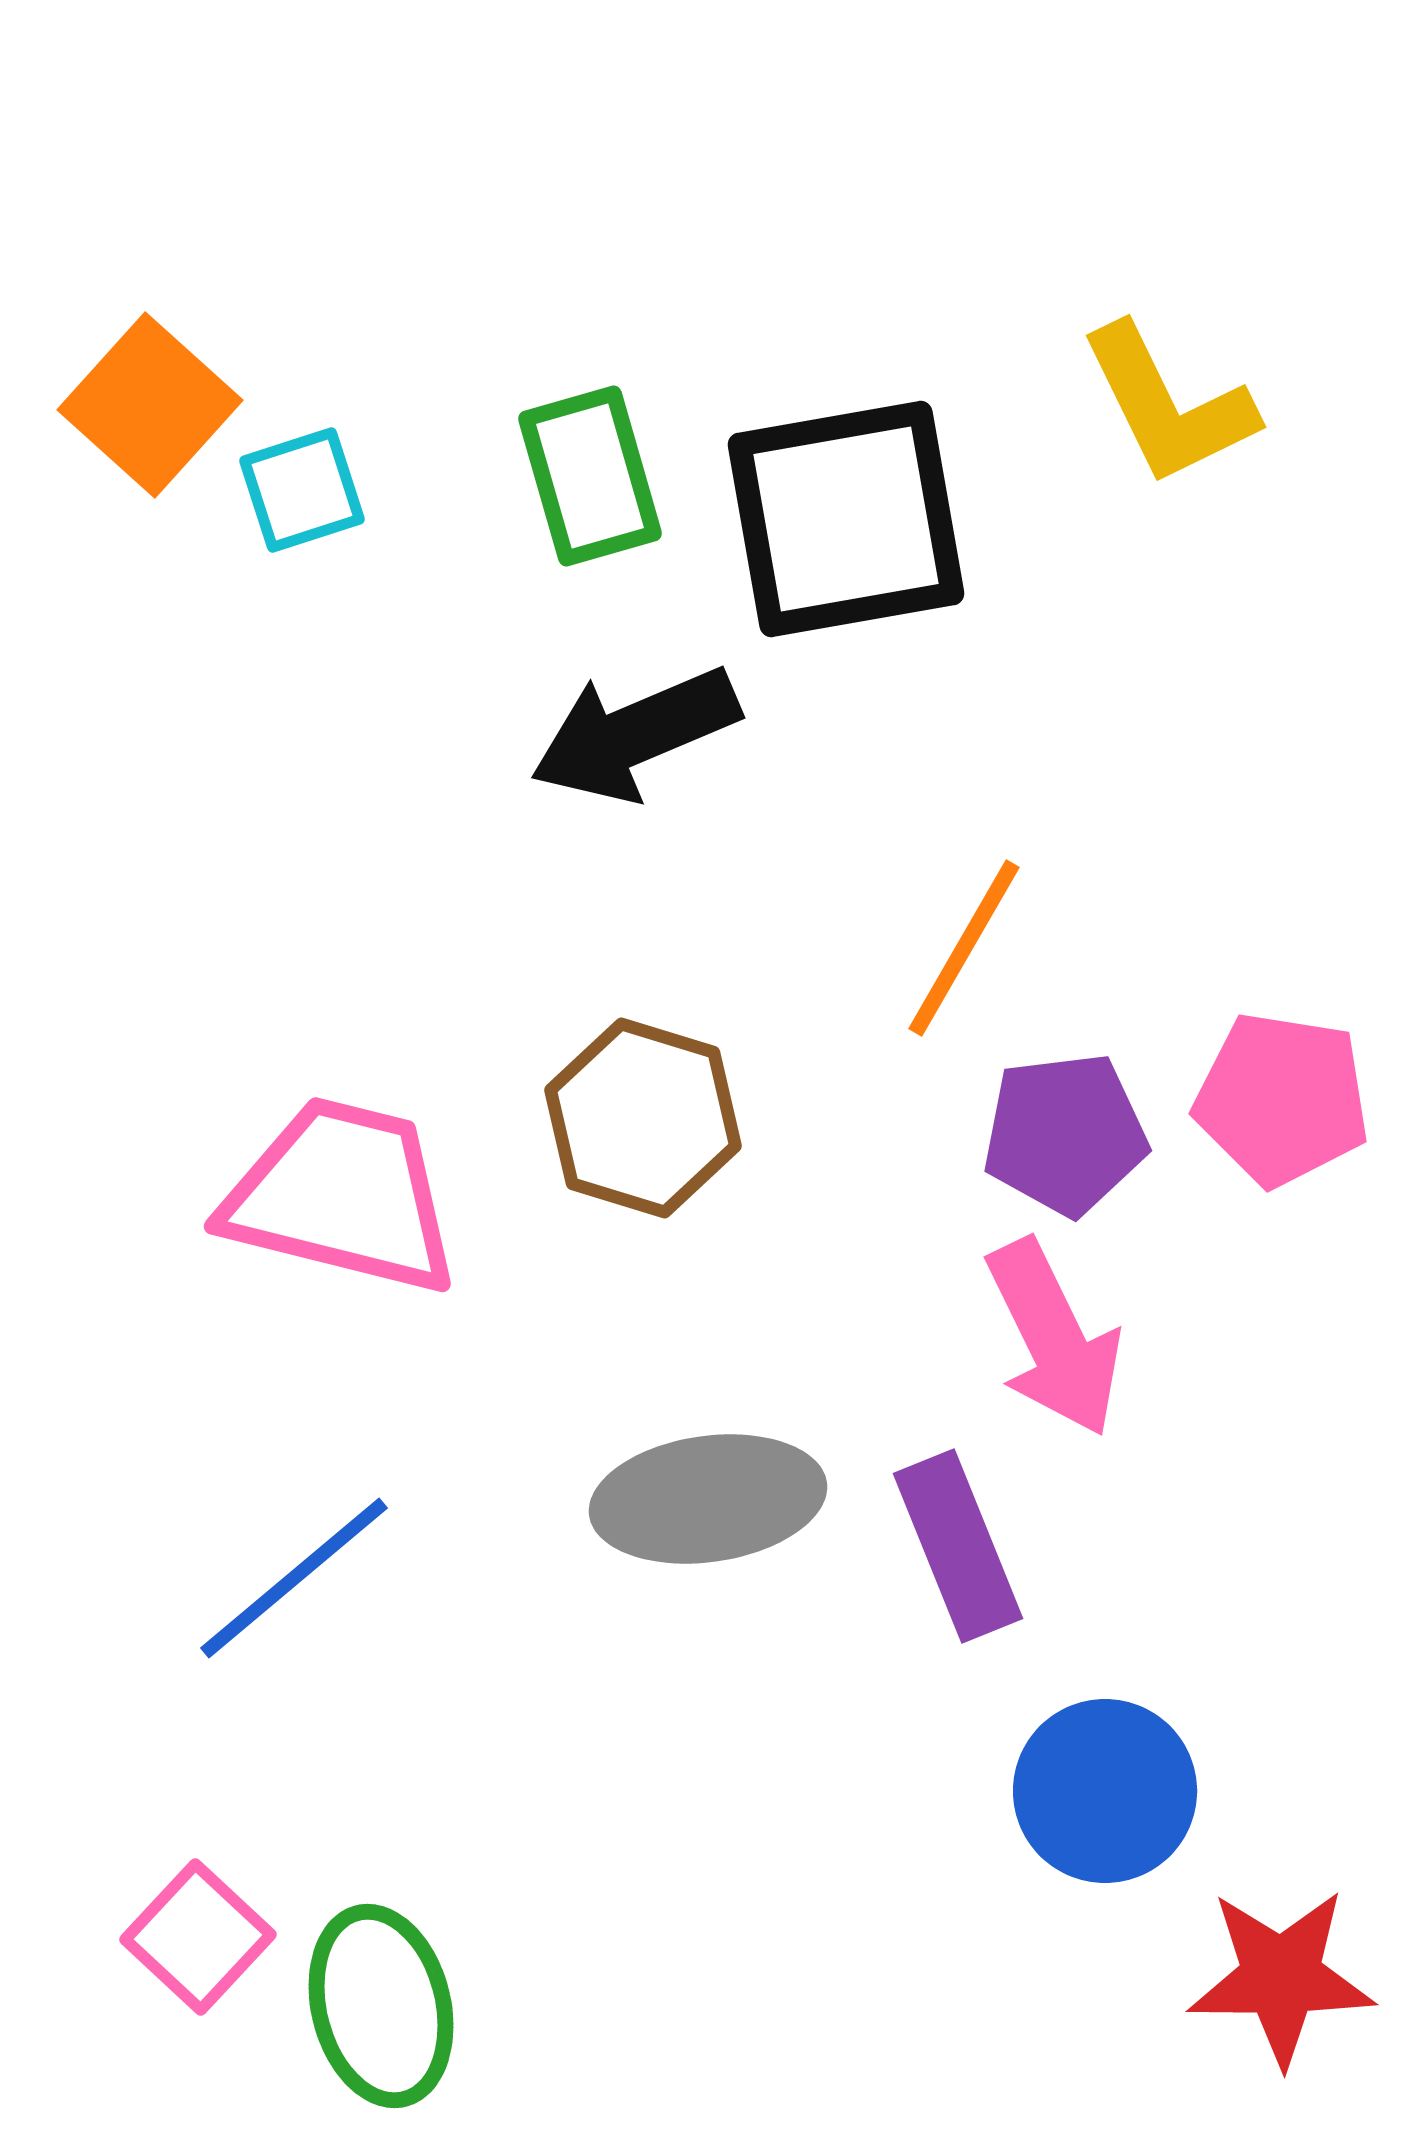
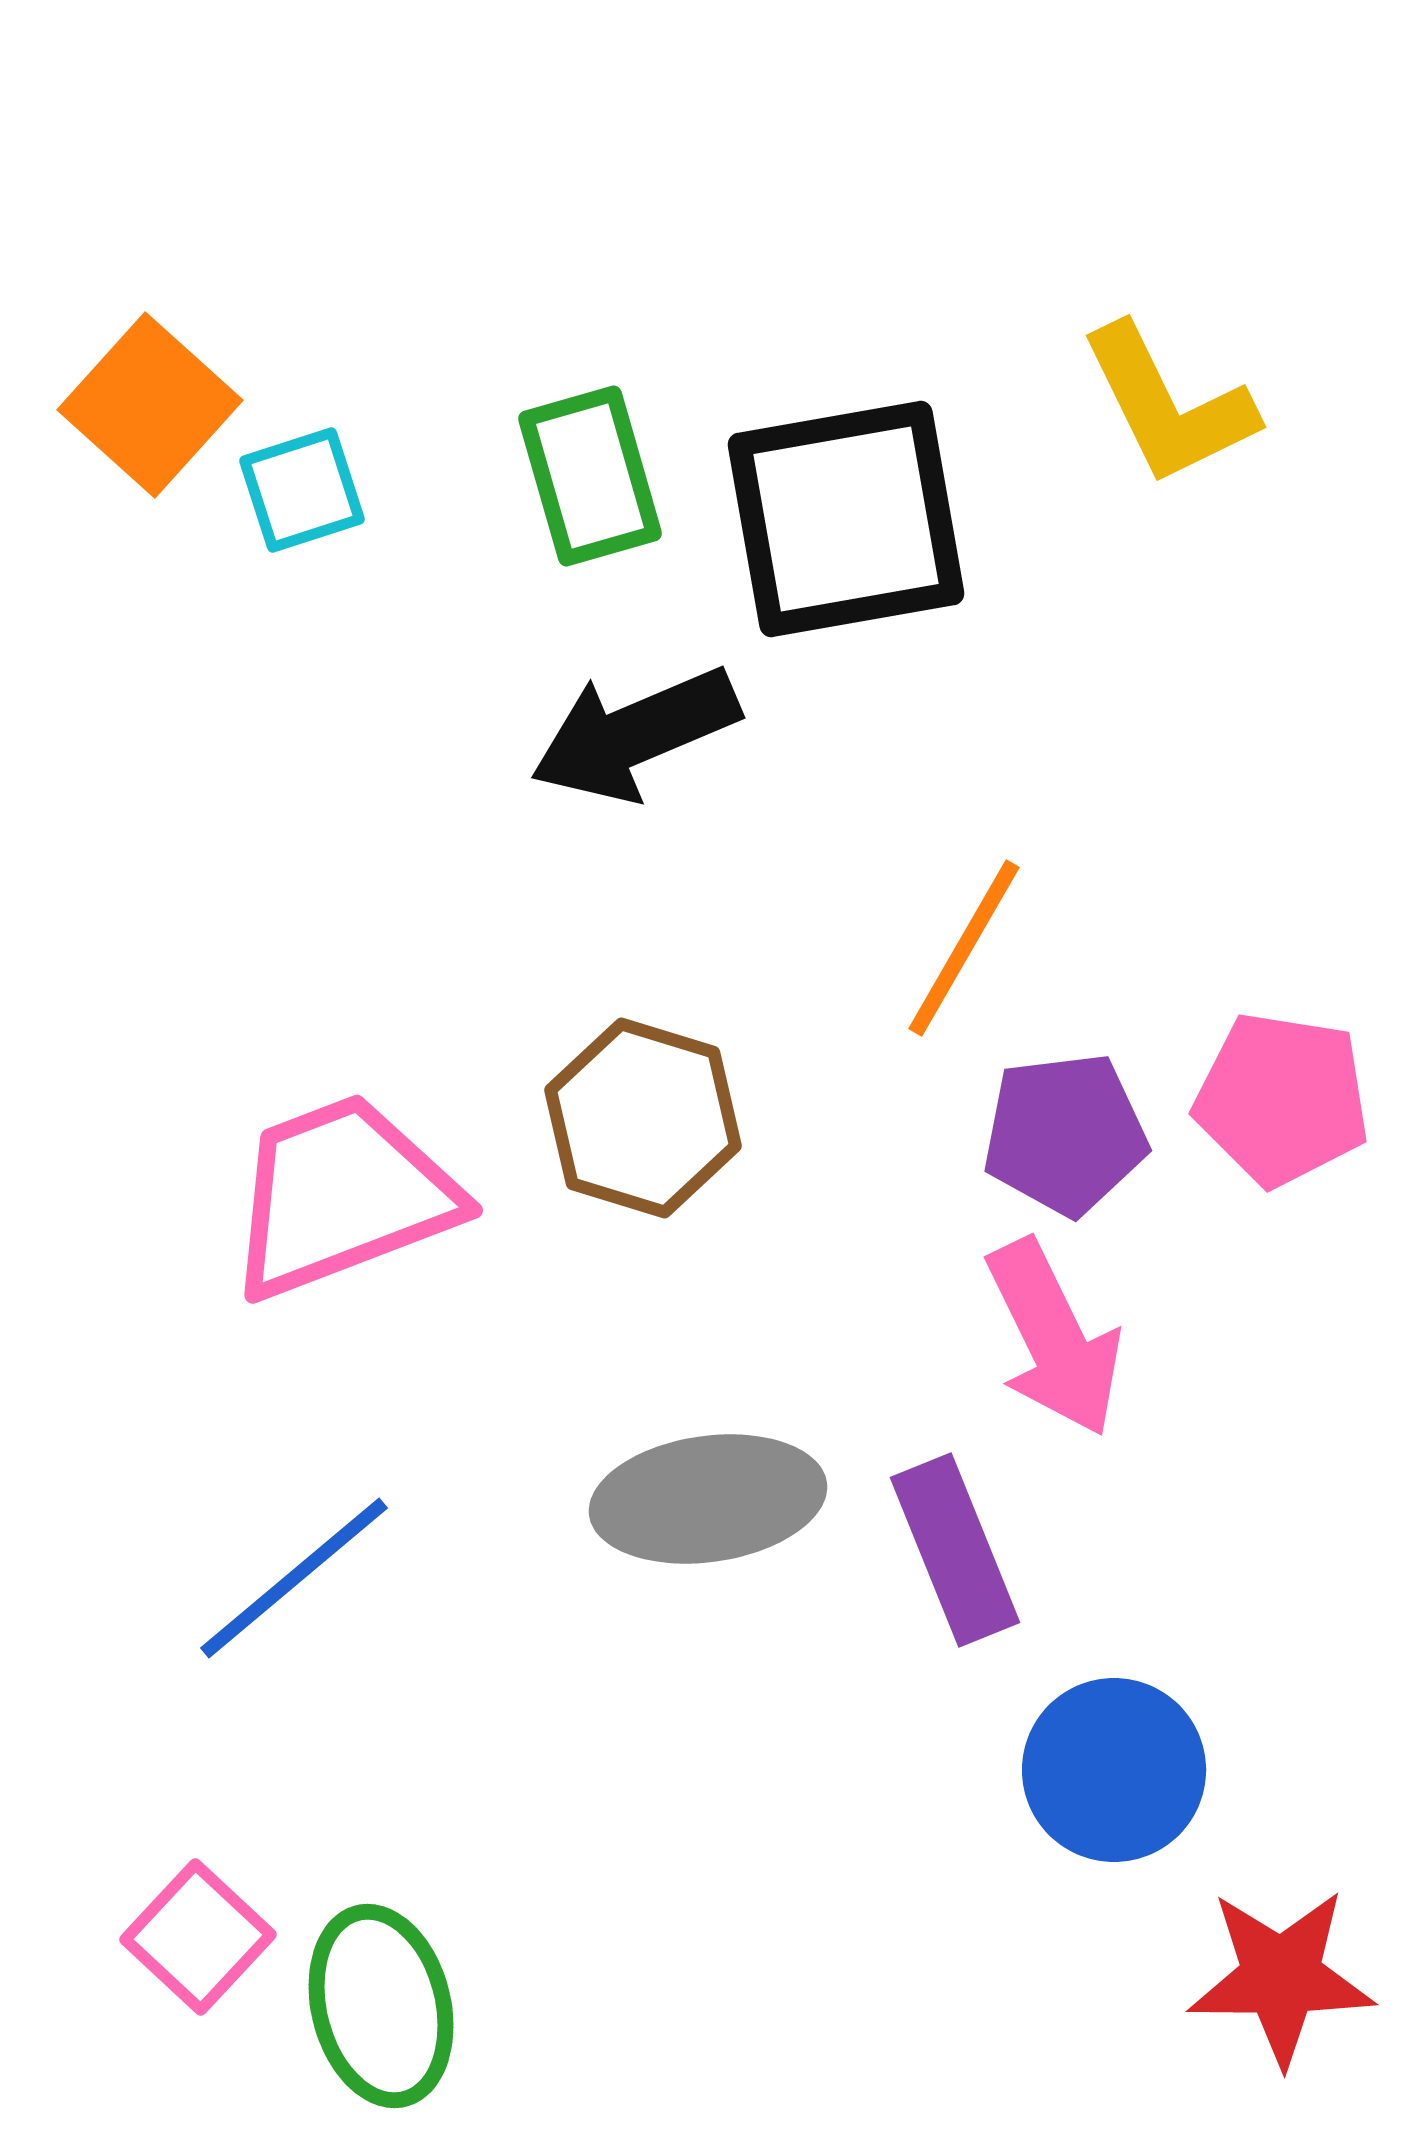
pink trapezoid: rotated 35 degrees counterclockwise
purple rectangle: moved 3 px left, 4 px down
blue circle: moved 9 px right, 21 px up
